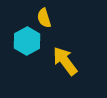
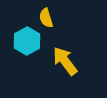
yellow semicircle: moved 2 px right
